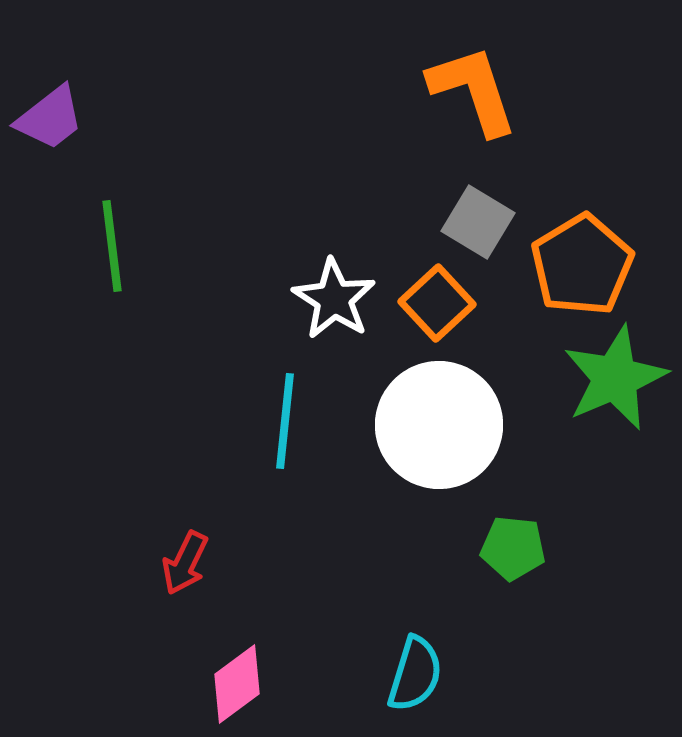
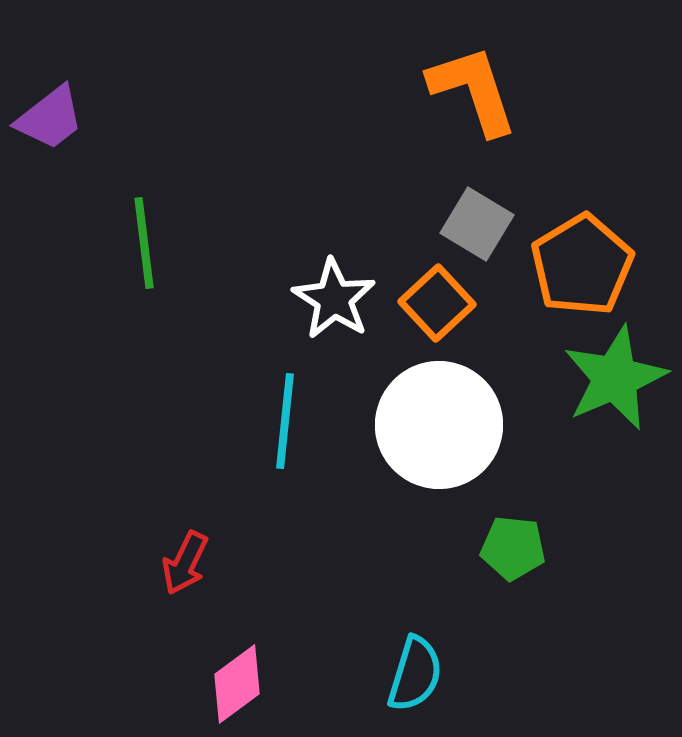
gray square: moved 1 px left, 2 px down
green line: moved 32 px right, 3 px up
